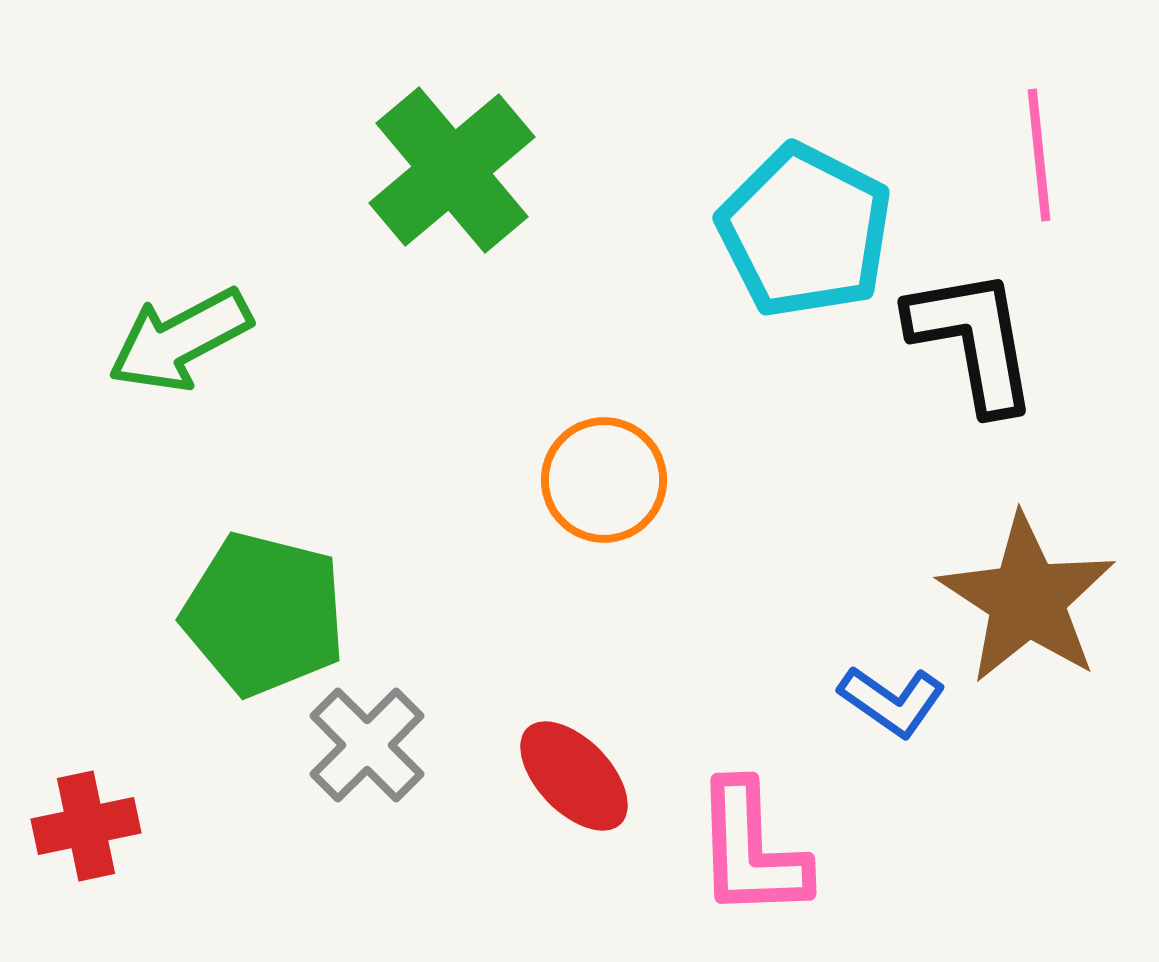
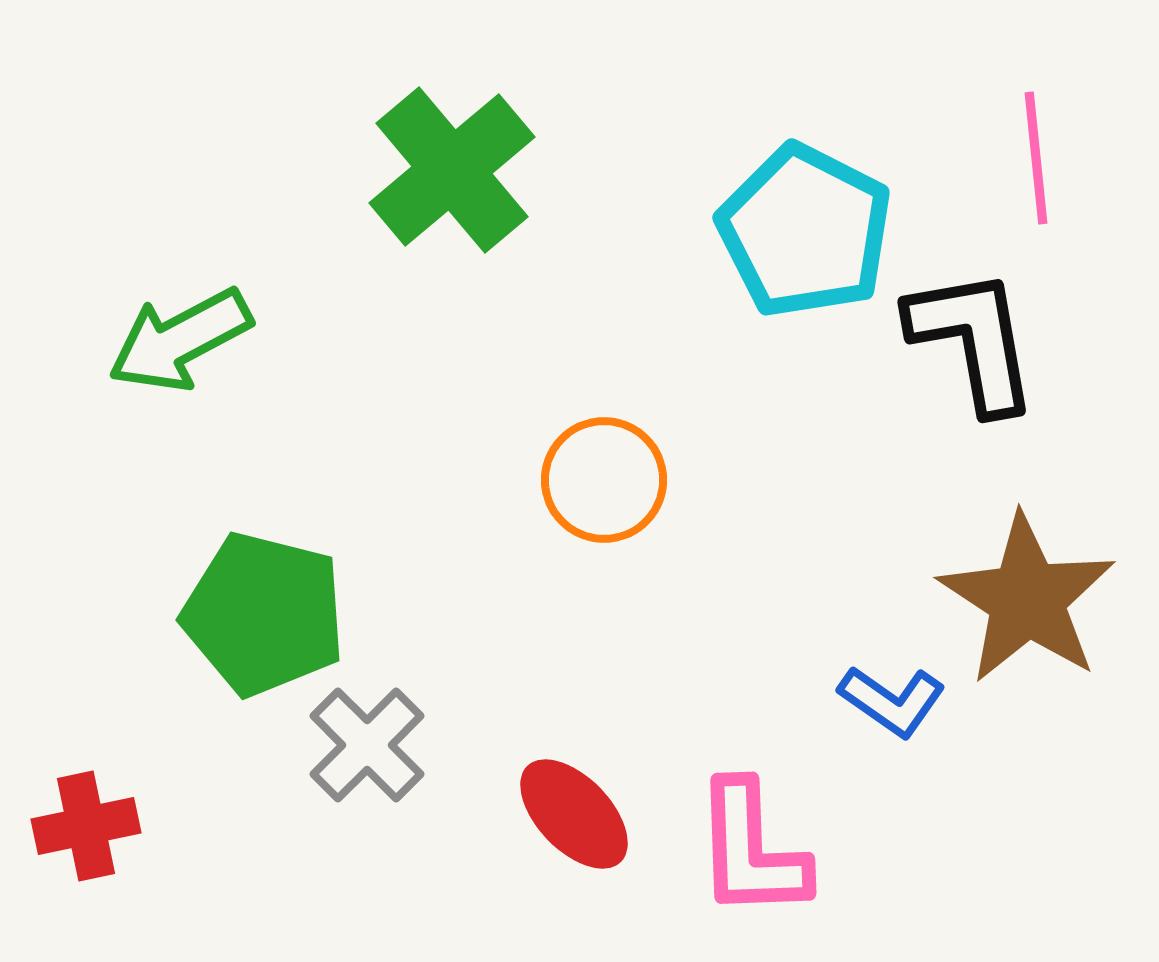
pink line: moved 3 px left, 3 px down
red ellipse: moved 38 px down
